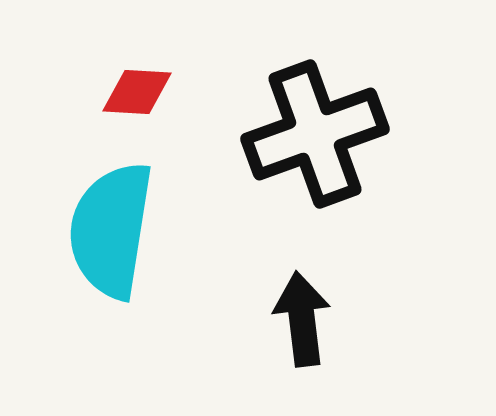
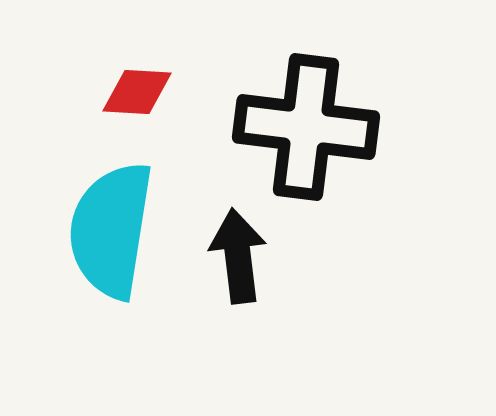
black cross: moved 9 px left, 7 px up; rotated 27 degrees clockwise
black arrow: moved 64 px left, 63 px up
